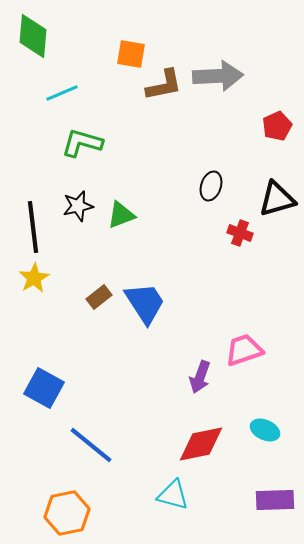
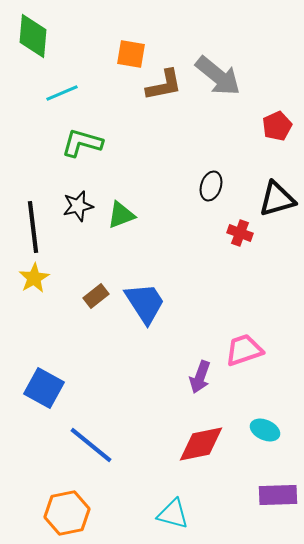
gray arrow: rotated 42 degrees clockwise
brown rectangle: moved 3 px left, 1 px up
cyan triangle: moved 19 px down
purple rectangle: moved 3 px right, 5 px up
